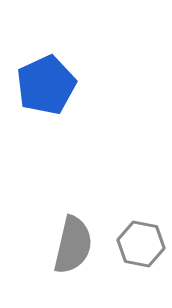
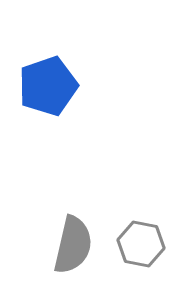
blue pentagon: moved 2 px right, 1 px down; rotated 6 degrees clockwise
